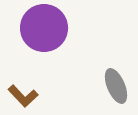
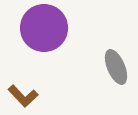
gray ellipse: moved 19 px up
